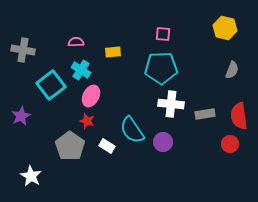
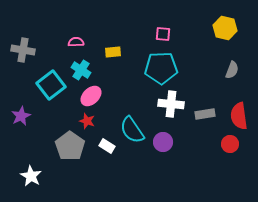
pink ellipse: rotated 20 degrees clockwise
